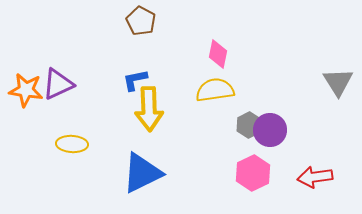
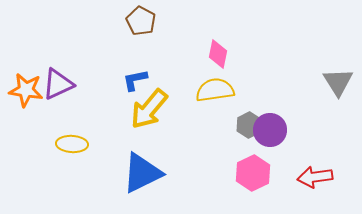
yellow arrow: rotated 42 degrees clockwise
